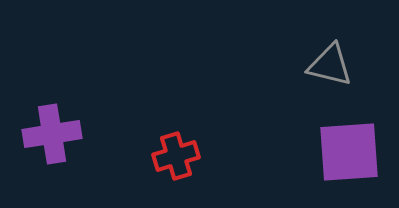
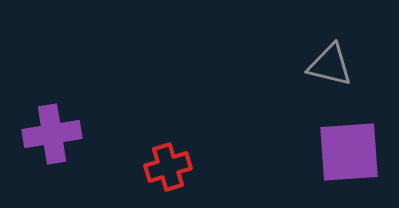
red cross: moved 8 px left, 11 px down
